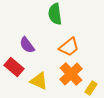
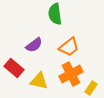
purple semicircle: moved 7 px right; rotated 90 degrees counterclockwise
red rectangle: moved 1 px down
orange cross: rotated 15 degrees clockwise
yellow triangle: rotated 12 degrees counterclockwise
